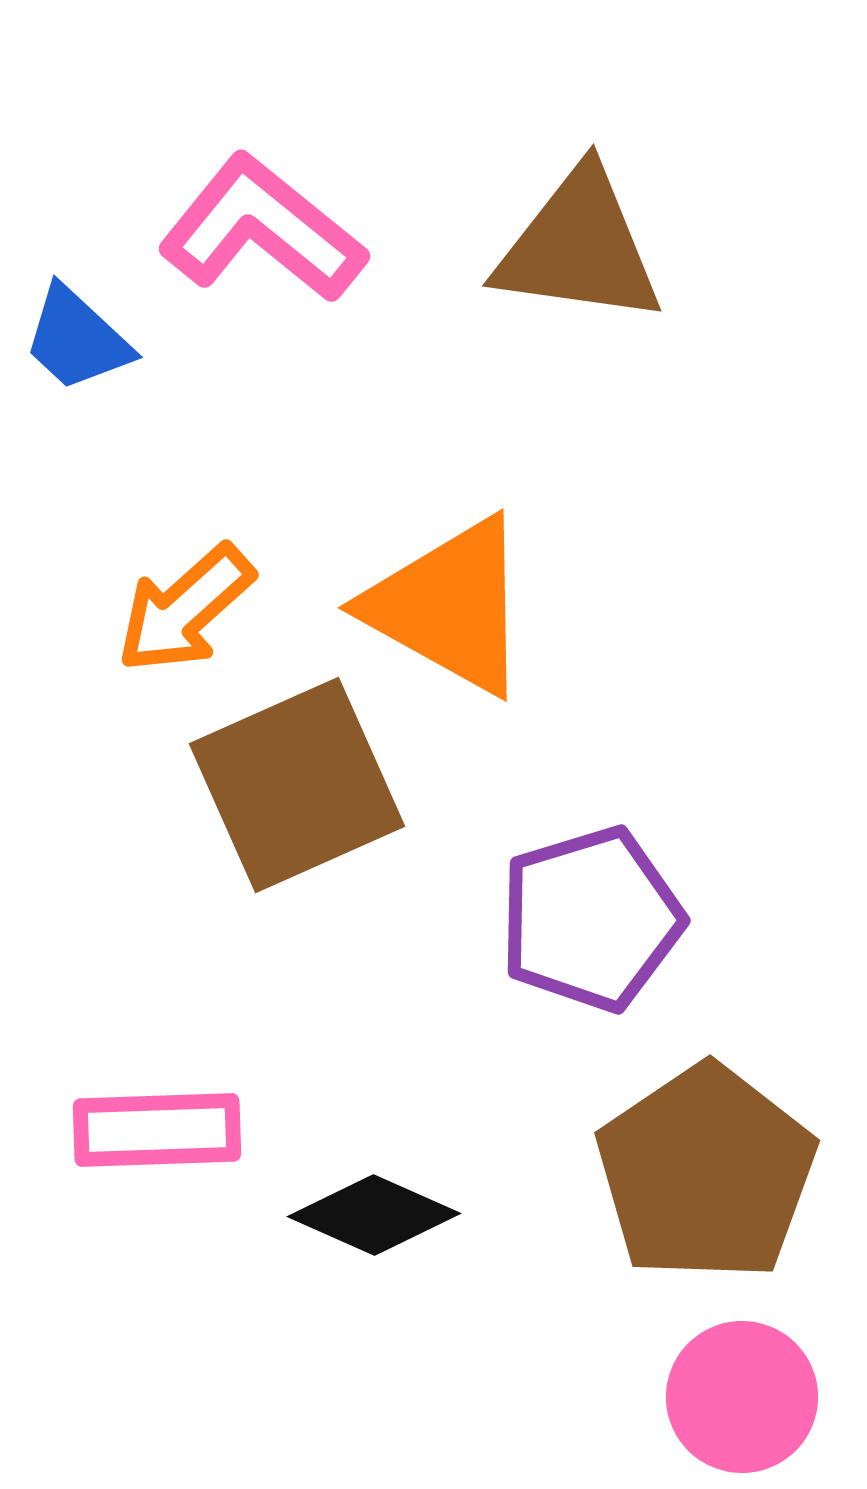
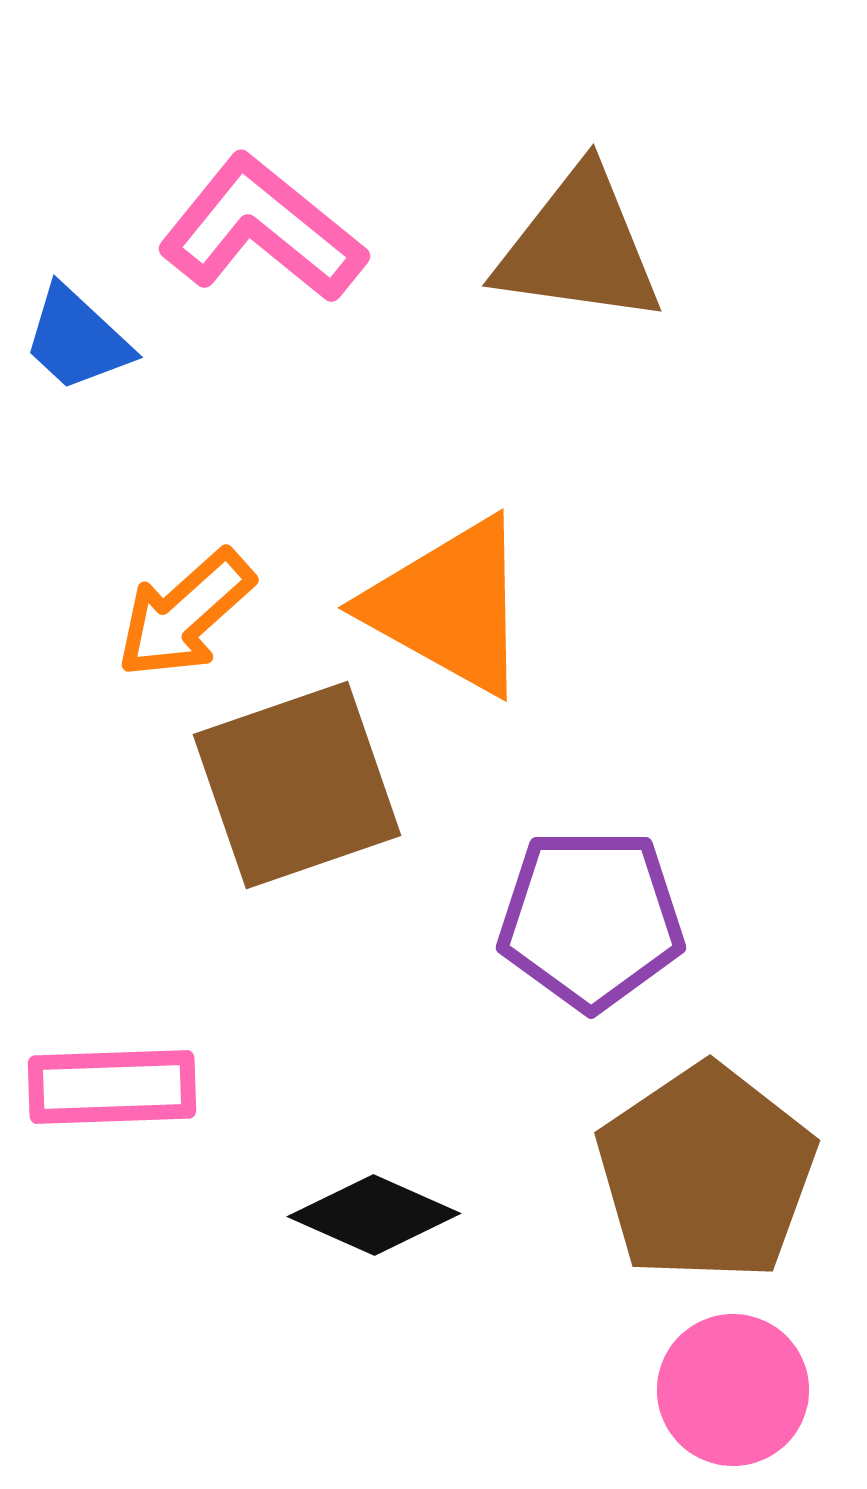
orange arrow: moved 5 px down
brown square: rotated 5 degrees clockwise
purple pentagon: rotated 17 degrees clockwise
pink rectangle: moved 45 px left, 43 px up
pink circle: moved 9 px left, 7 px up
